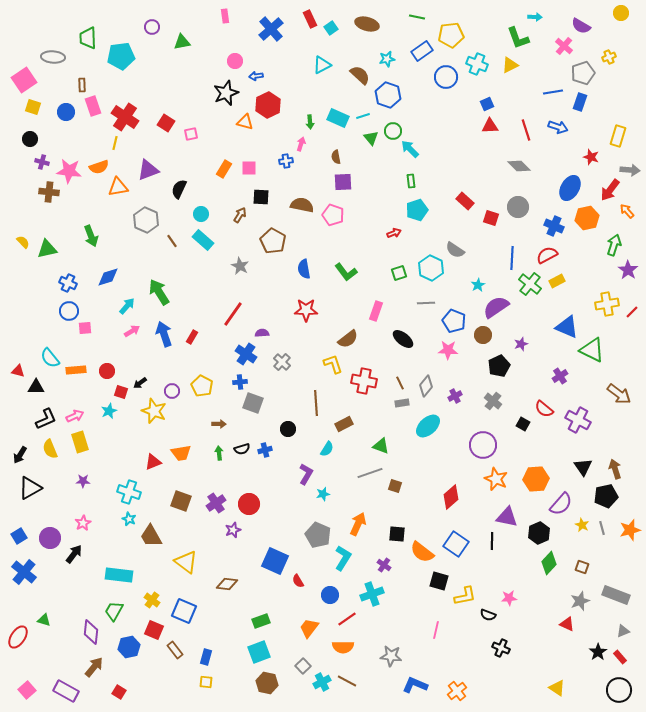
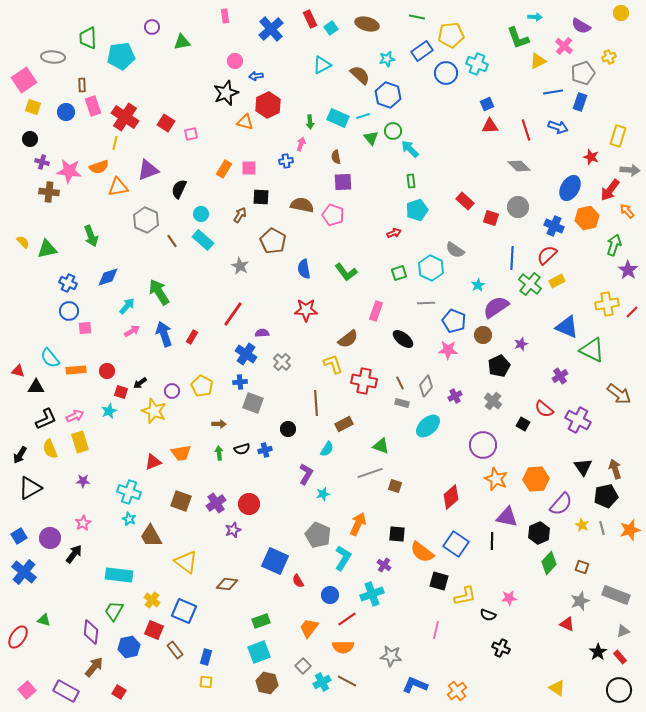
yellow triangle at (510, 65): moved 28 px right, 4 px up
blue circle at (446, 77): moved 4 px up
red semicircle at (547, 255): rotated 15 degrees counterclockwise
gray rectangle at (402, 403): rotated 24 degrees clockwise
